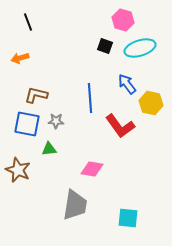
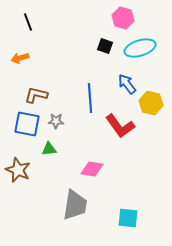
pink hexagon: moved 2 px up
